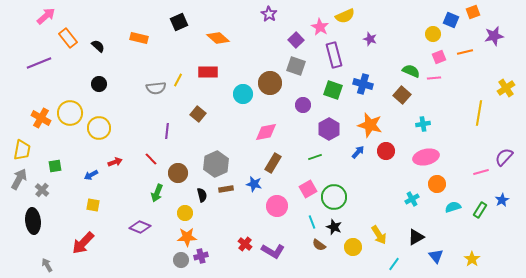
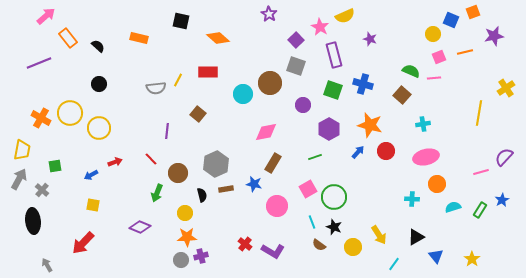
black square at (179, 22): moved 2 px right, 1 px up; rotated 36 degrees clockwise
cyan cross at (412, 199): rotated 32 degrees clockwise
